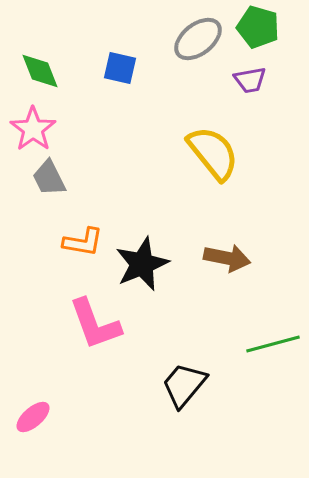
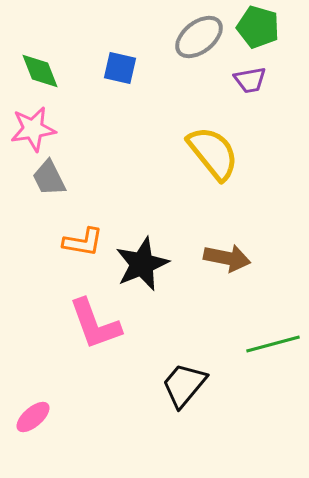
gray ellipse: moved 1 px right, 2 px up
pink star: rotated 27 degrees clockwise
